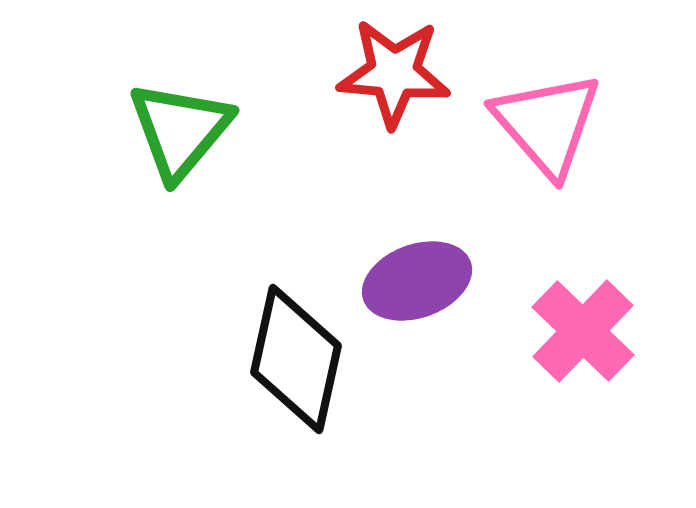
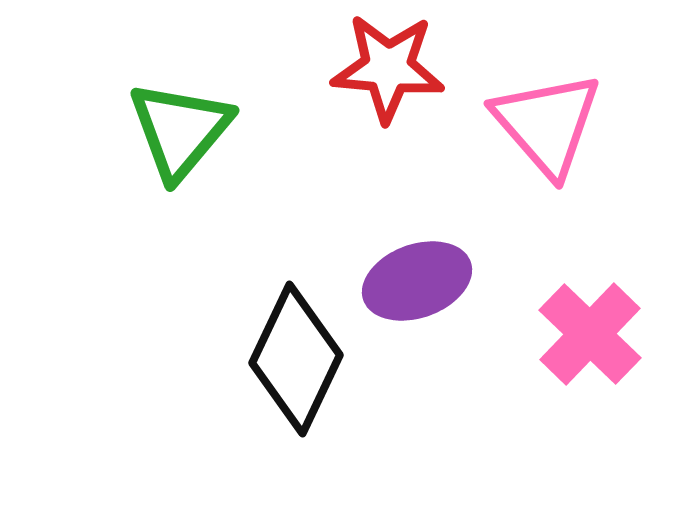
red star: moved 6 px left, 5 px up
pink cross: moved 7 px right, 3 px down
black diamond: rotated 13 degrees clockwise
